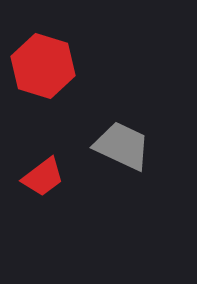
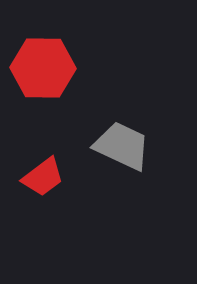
red hexagon: moved 2 px down; rotated 16 degrees counterclockwise
